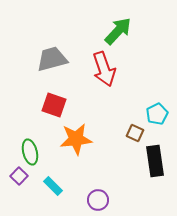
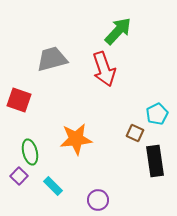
red square: moved 35 px left, 5 px up
